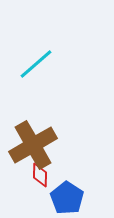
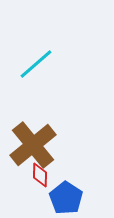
brown cross: rotated 9 degrees counterclockwise
blue pentagon: moved 1 px left
